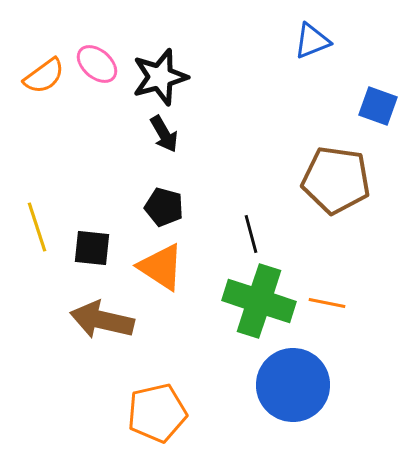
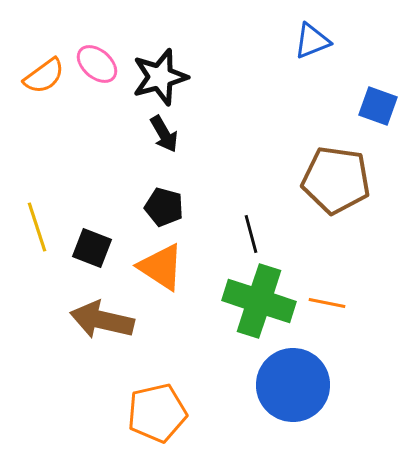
black square: rotated 15 degrees clockwise
